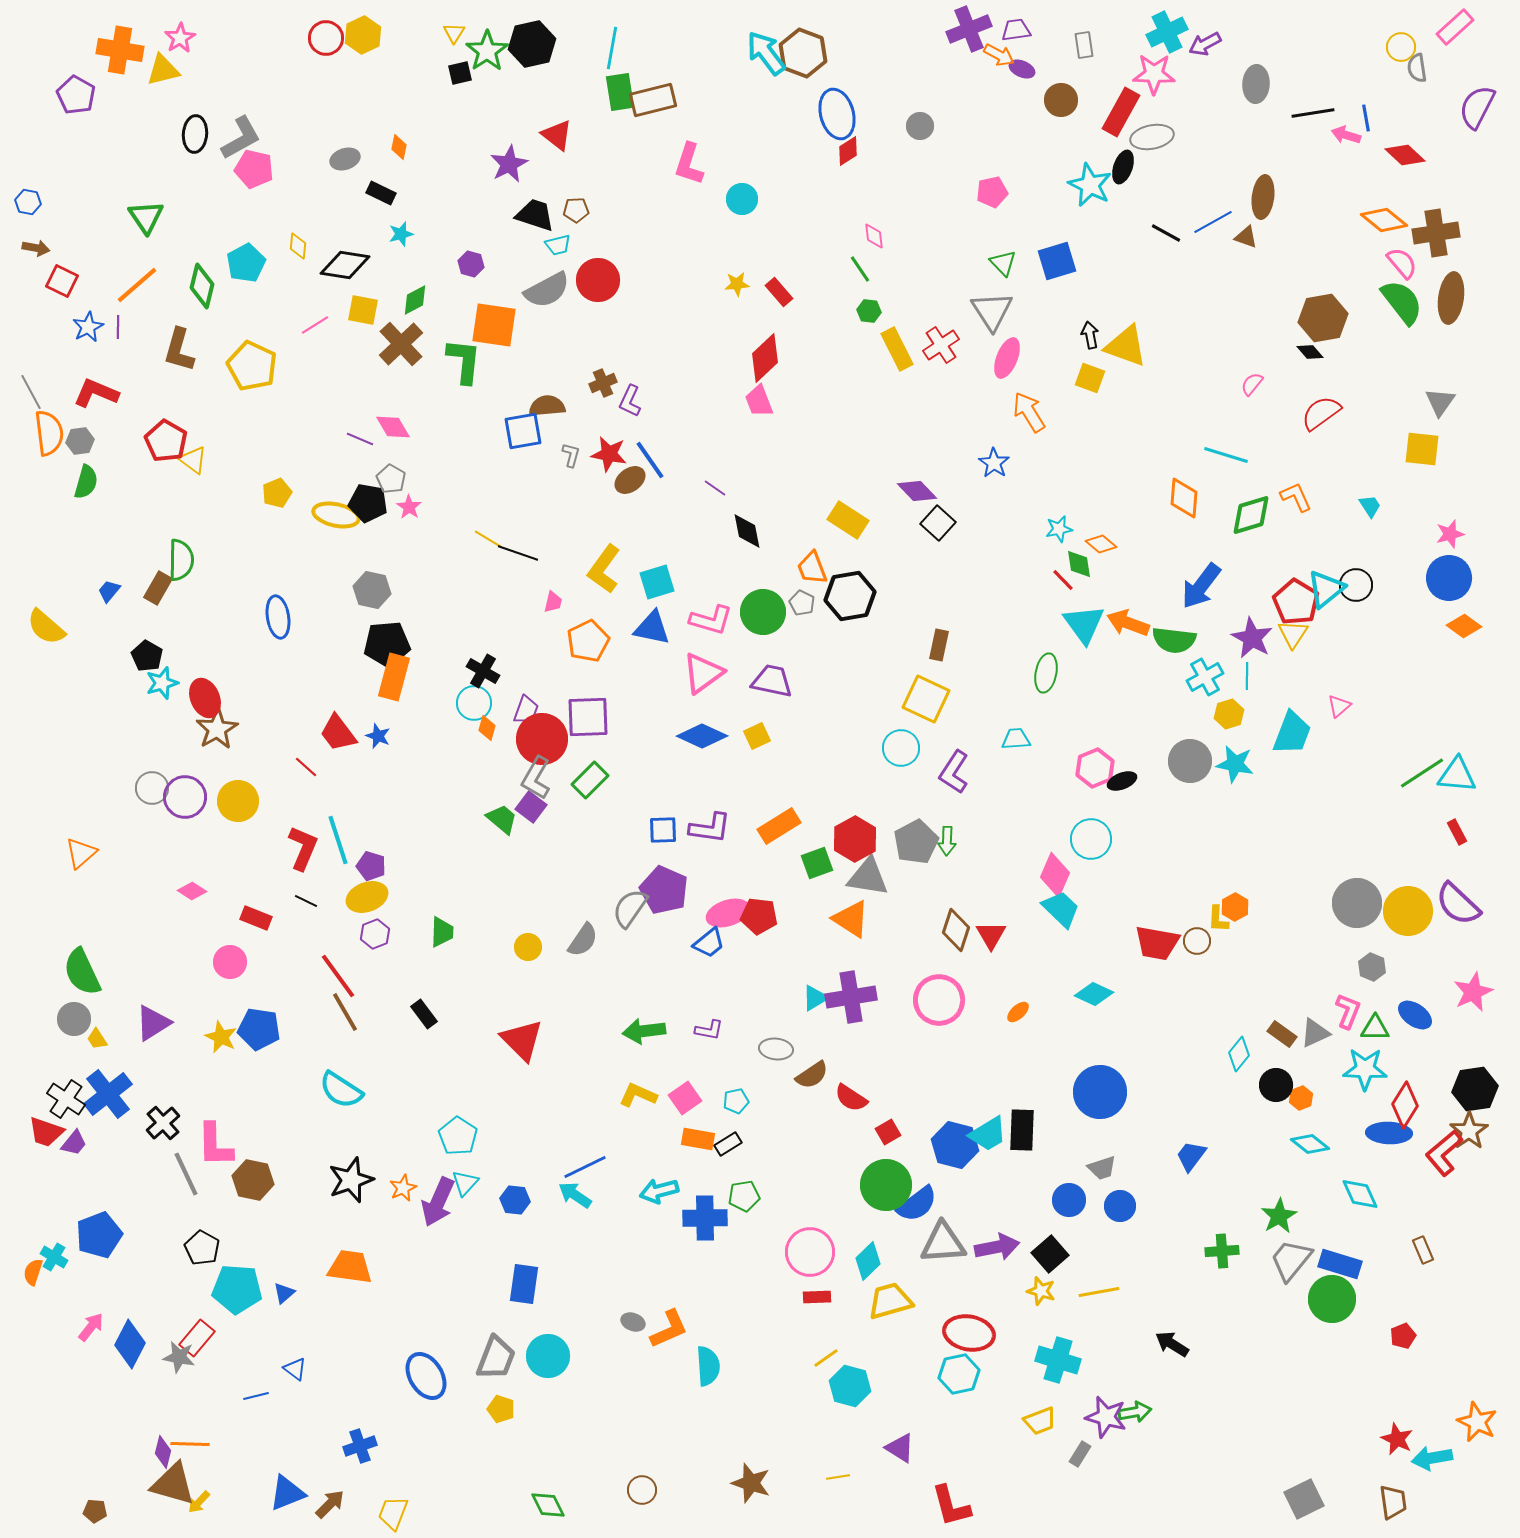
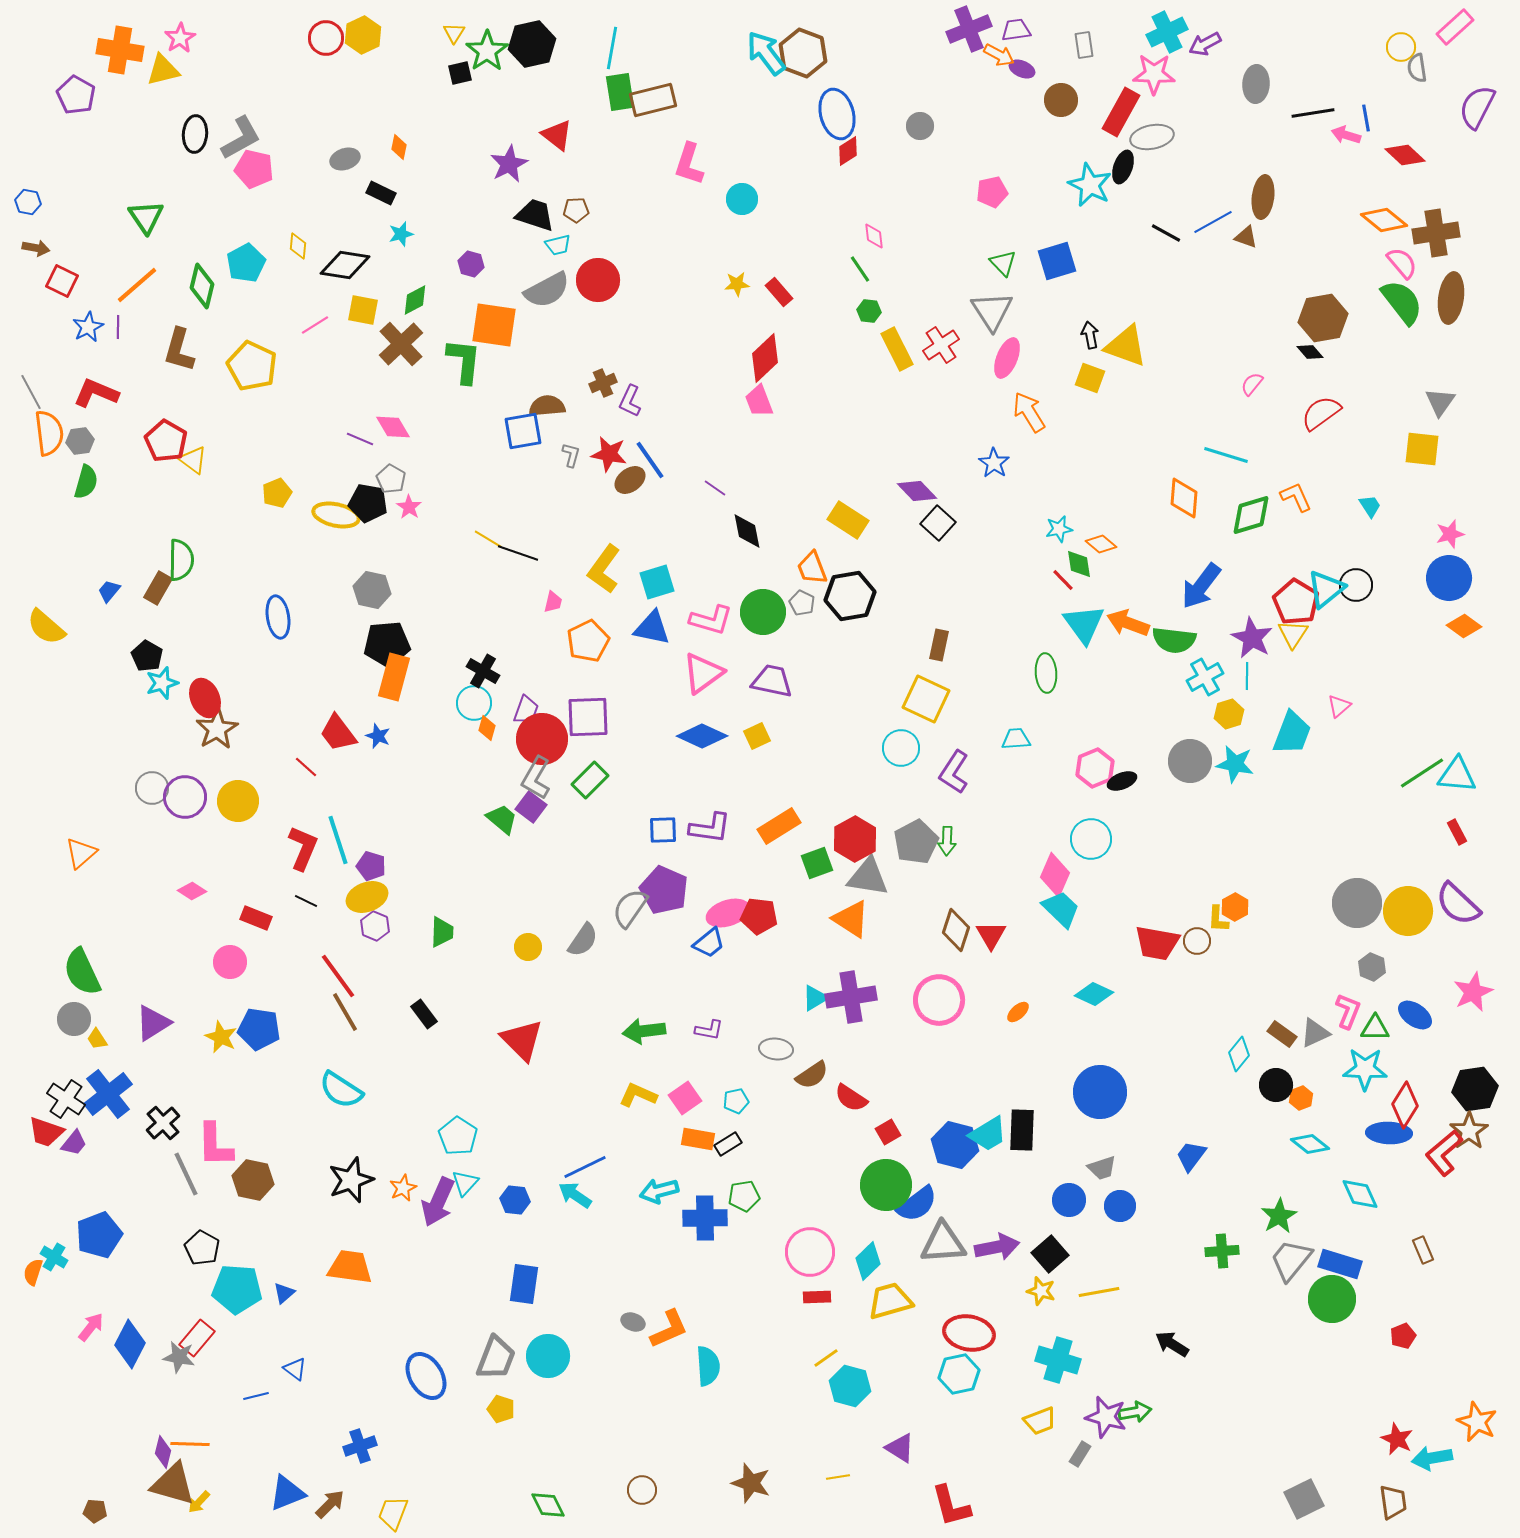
green ellipse at (1046, 673): rotated 15 degrees counterclockwise
purple hexagon at (375, 934): moved 8 px up; rotated 16 degrees counterclockwise
